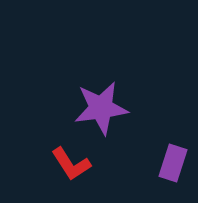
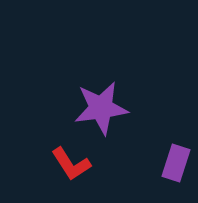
purple rectangle: moved 3 px right
